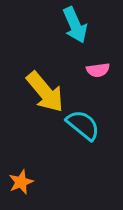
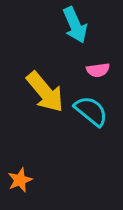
cyan semicircle: moved 8 px right, 14 px up
orange star: moved 1 px left, 2 px up
